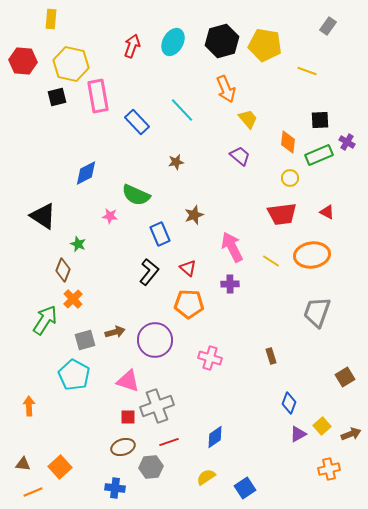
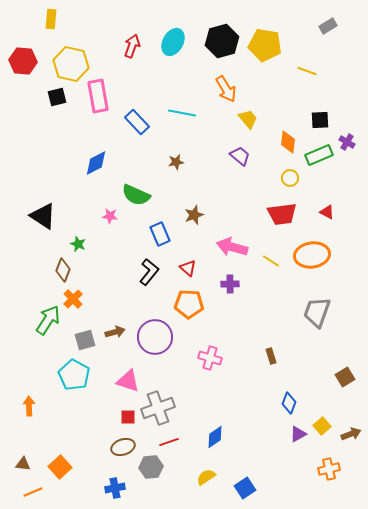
gray rectangle at (328, 26): rotated 24 degrees clockwise
orange arrow at (226, 89): rotated 8 degrees counterclockwise
cyan line at (182, 110): moved 3 px down; rotated 36 degrees counterclockwise
blue diamond at (86, 173): moved 10 px right, 10 px up
pink arrow at (232, 247): rotated 48 degrees counterclockwise
green arrow at (45, 320): moved 3 px right
purple circle at (155, 340): moved 3 px up
gray cross at (157, 406): moved 1 px right, 2 px down
blue cross at (115, 488): rotated 18 degrees counterclockwise
